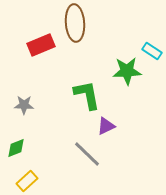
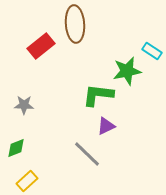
brown ellipse: moved 1 px down
red rectangle: moved 1 px down; rotated 16 degrees counterclockwise
green star: rotated 8 degrees counterclockwise
green L-shape: moved 11 px right; rotated 72 degrees counterclockwise
